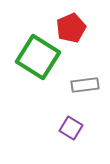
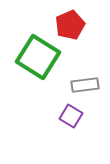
red pentagon: moved 1 px left, 3 px up
purple square: moved 12 px up
